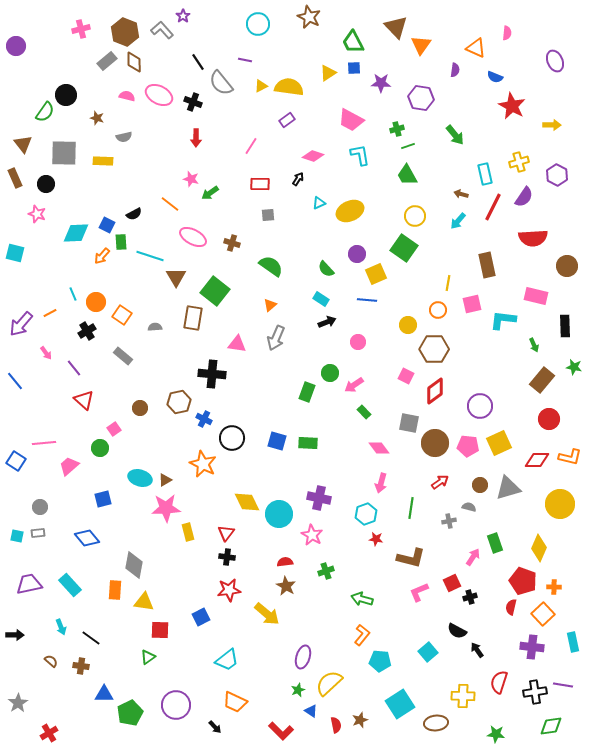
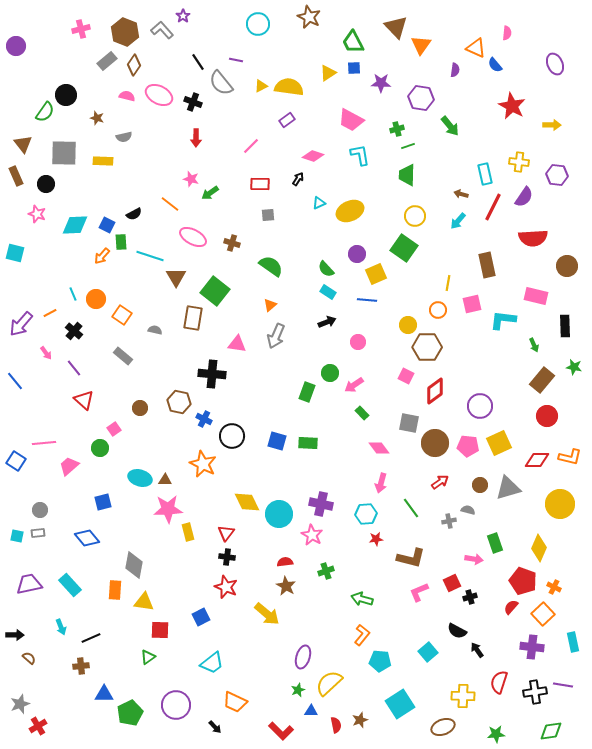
purple line at (245, 60): moved 9 px left
purple ellipse at (555, 61): moved 3 px down
brown diamond at (134, 62): moved 3 px down; rotated 35 degrees clockwise
blue semicircle at (495, 77): moved 12 px up; rotated 28 degrees clockwise
green arrow at (455, 135): moved 5 px left, 9 px up
pink line at (251, 146): rotated 12 degrees clockwise
yellow cross at (519, 162): rotated 24 degrees clockwise
green trapezoid at (407, 175): rotated 30 degrees clockwise
purple hexagon at (557, 175): rotated 20 degrees counterclockwise
brown rectangle at (15, 178): moved 1 px right, 2 px up
cyan diamond at (76, 233): moved 1 px left, 8 px up
cyan rectangle at (321, 299): moved 7 px right, 7 px up
orange circle at (96, 302): moved 3 px up
gray semicircle at (155, 327): moved 3 px down; rotated 16 degrees clockwise
black cross at (87, 331): moved 13 px left; rotated 18 degrees counterclockwise
gray arrow at (276, 338): moved 2 px up
brown hexagon at (434, 349): moved 7 px left, 2 px up
brown hexagon at (179, 402): rotated 25 degrees clockwise
green rectangle at (364, 412): moved 2 px left, 1 px down
red circle at (549, 419): moved 2 px left, 3 px up
black circle at (232, 438): moved 2 px up
brown triangle at (165, 480): rotated 32 degrees clockwise
purple cross at (319, 498): moved 2 px right, 6 px down
blue square at (103, 499): moved 3 px down
gray circle at (40, 507): moved 3 px down
gray semicircle at (469, 507): moved 1 px left, 3 px down
pink star at (166, 508): moved 2 px right, 1 px down
green line at (411, 508): rotated 45 degrees counterclockwise
cyan hexagon at (366, 514): rotated 15 degrees clockwise
red star at (376, 539): rotated 16 degrees counterclockwise
pink arrow at (473, 557): moved 1 px right, 2 px down; rotated 66 degrees clockwise
orange cross at (554, 587): rotated 24 degrees clockwise
red star at (229, 590): moved 3 px left, 3 px up; rotated 30 degrees clockwise
red semicircle at (511, 607): rotated 28 degrees clockwise
black line at (91, 638): rotated 60 degrees counterclockwise
cyan trapezoid at (227, 660): moved 15 px left, 3 px down
brown semicircle at (51, 661): moved 22 px left, 3 px up
brown cross at (81, 666): rotated 14 degrees counterclockwise
gray star at (18, 703): moved 2 px right, 1 px down; rotated 12 degrees clockwise
blue triangle at (311, 711): rotated 32 degrees counterclockwise
brown ellipse at (436, 723): moved 7 px right, 4 px down; rotated 15 degrees counterclockwise
green diamond at (551, 726): moved 5 px down
red cross at (49, 733): moved 11 px left, 7 px up
green star at (496, 734): rotated 12 degrees counterclockwise
